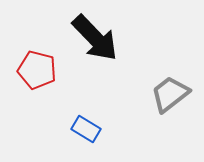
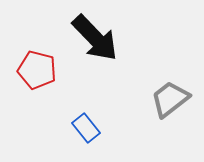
gray trapezoid: moved 5 px down
blue rectangle: moved 1 px up; rotated 20 degrees clockwise
